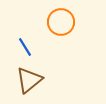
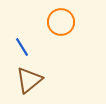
blue line: moved 3 px left
